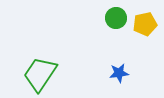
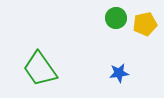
green trapezoid: moved 5 px up; rotated 69 degrees counterclockwise
